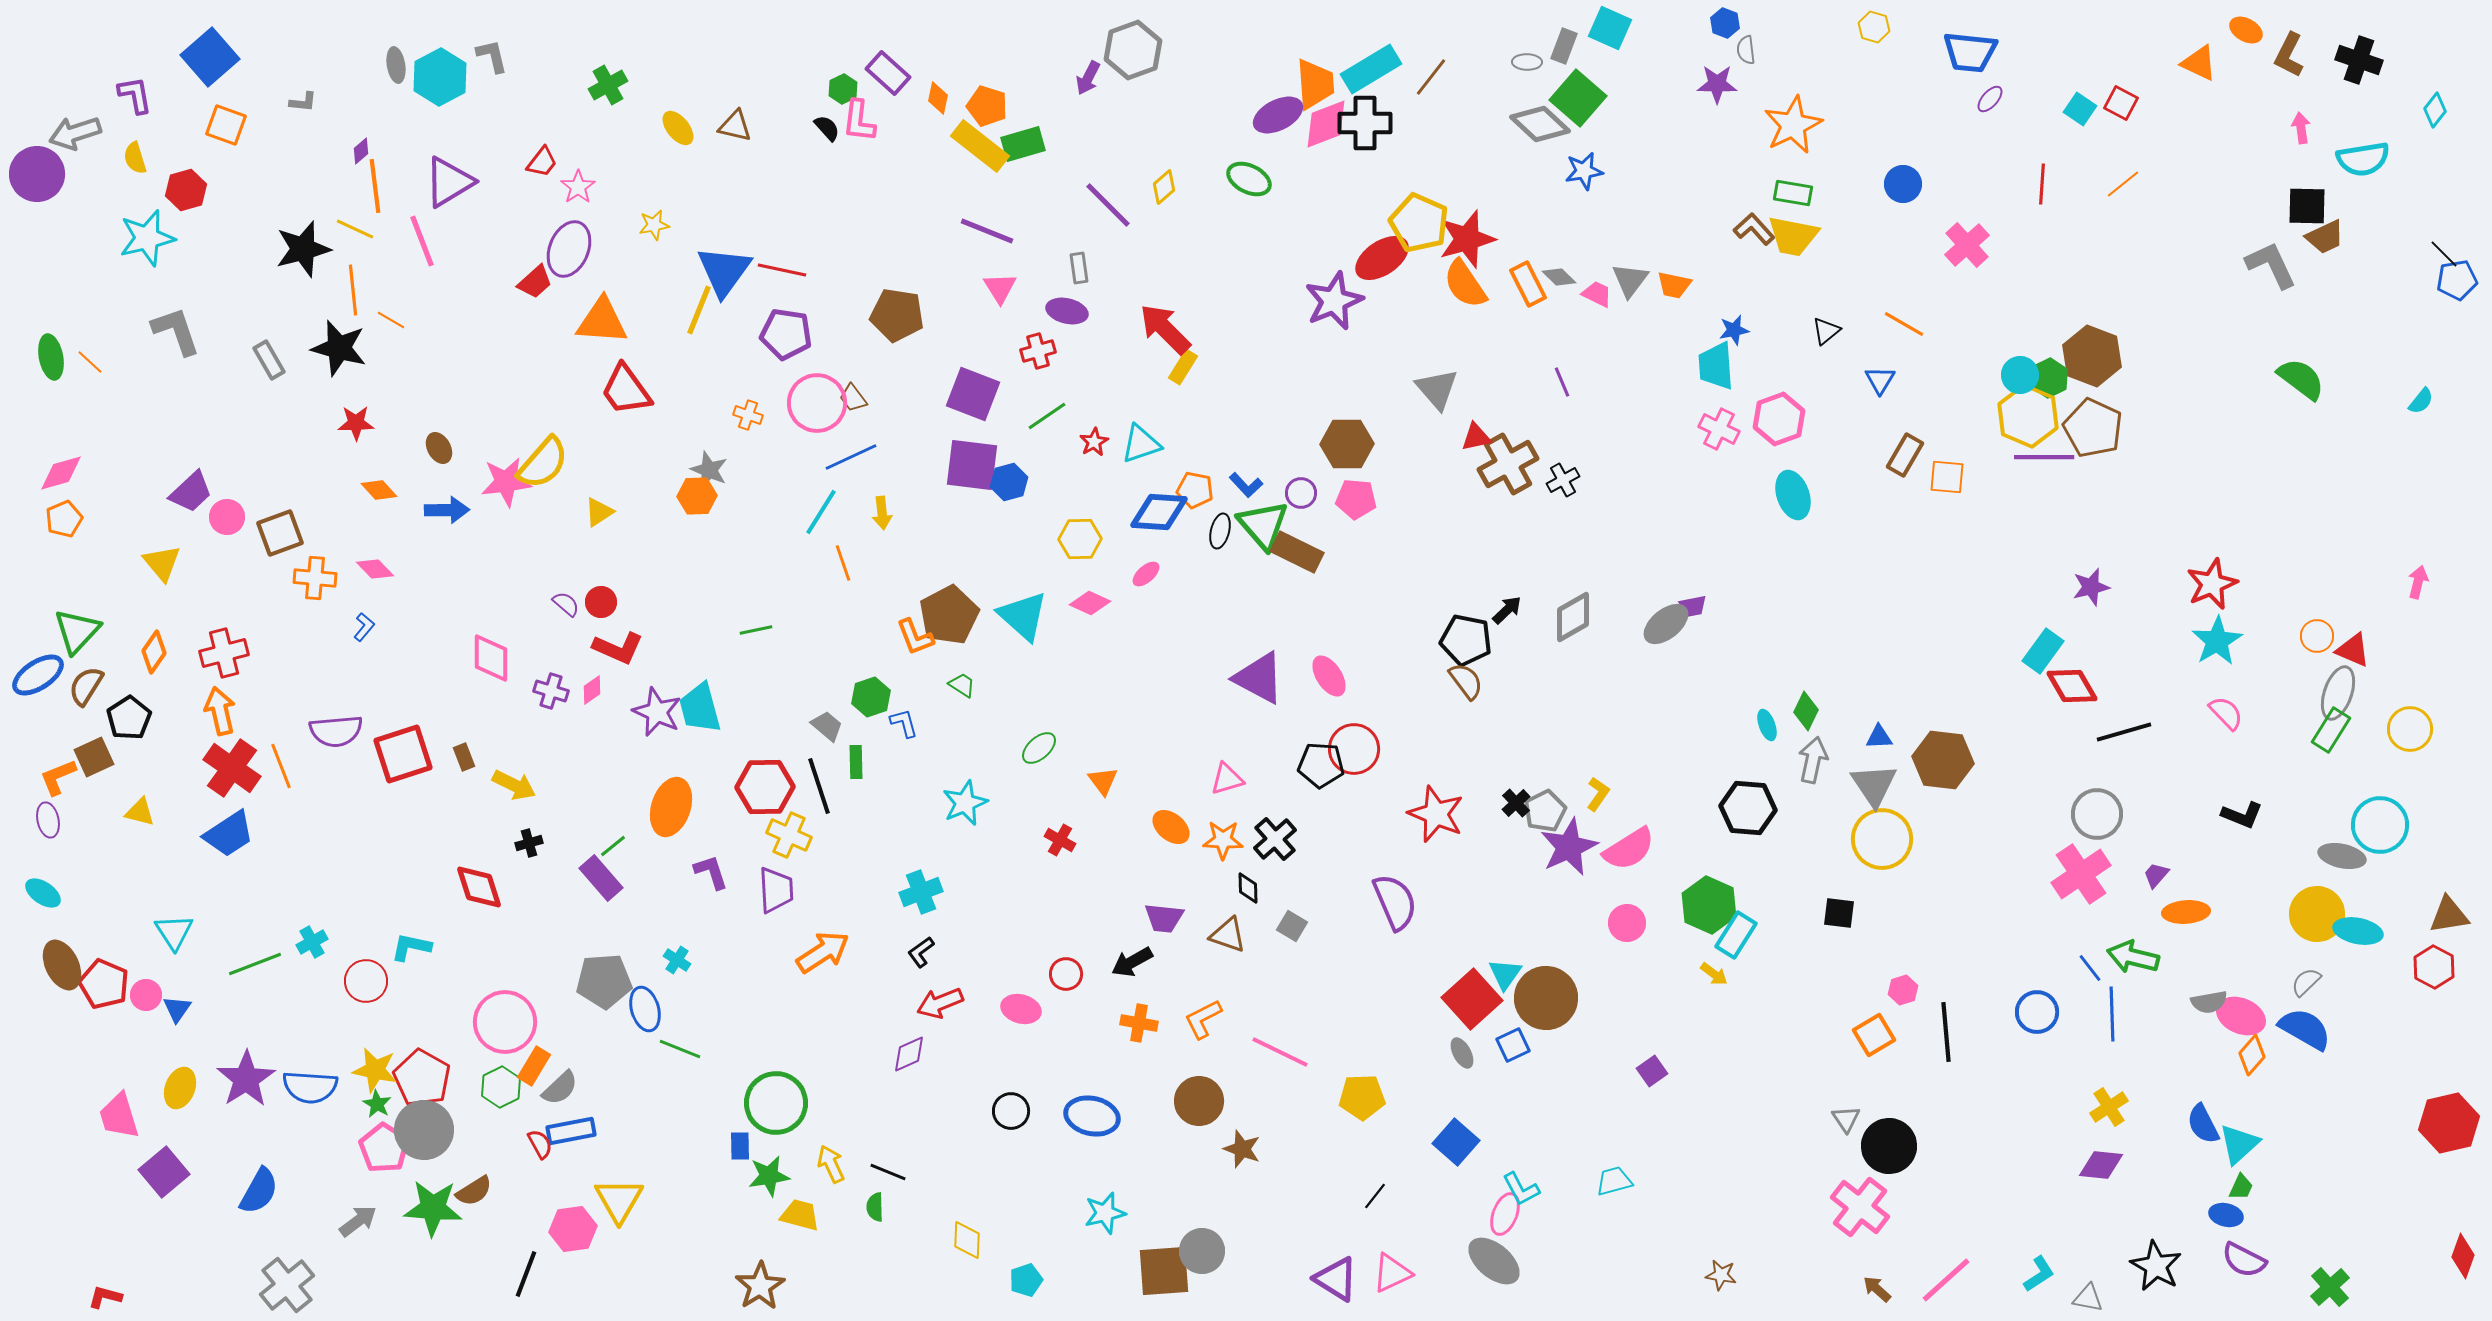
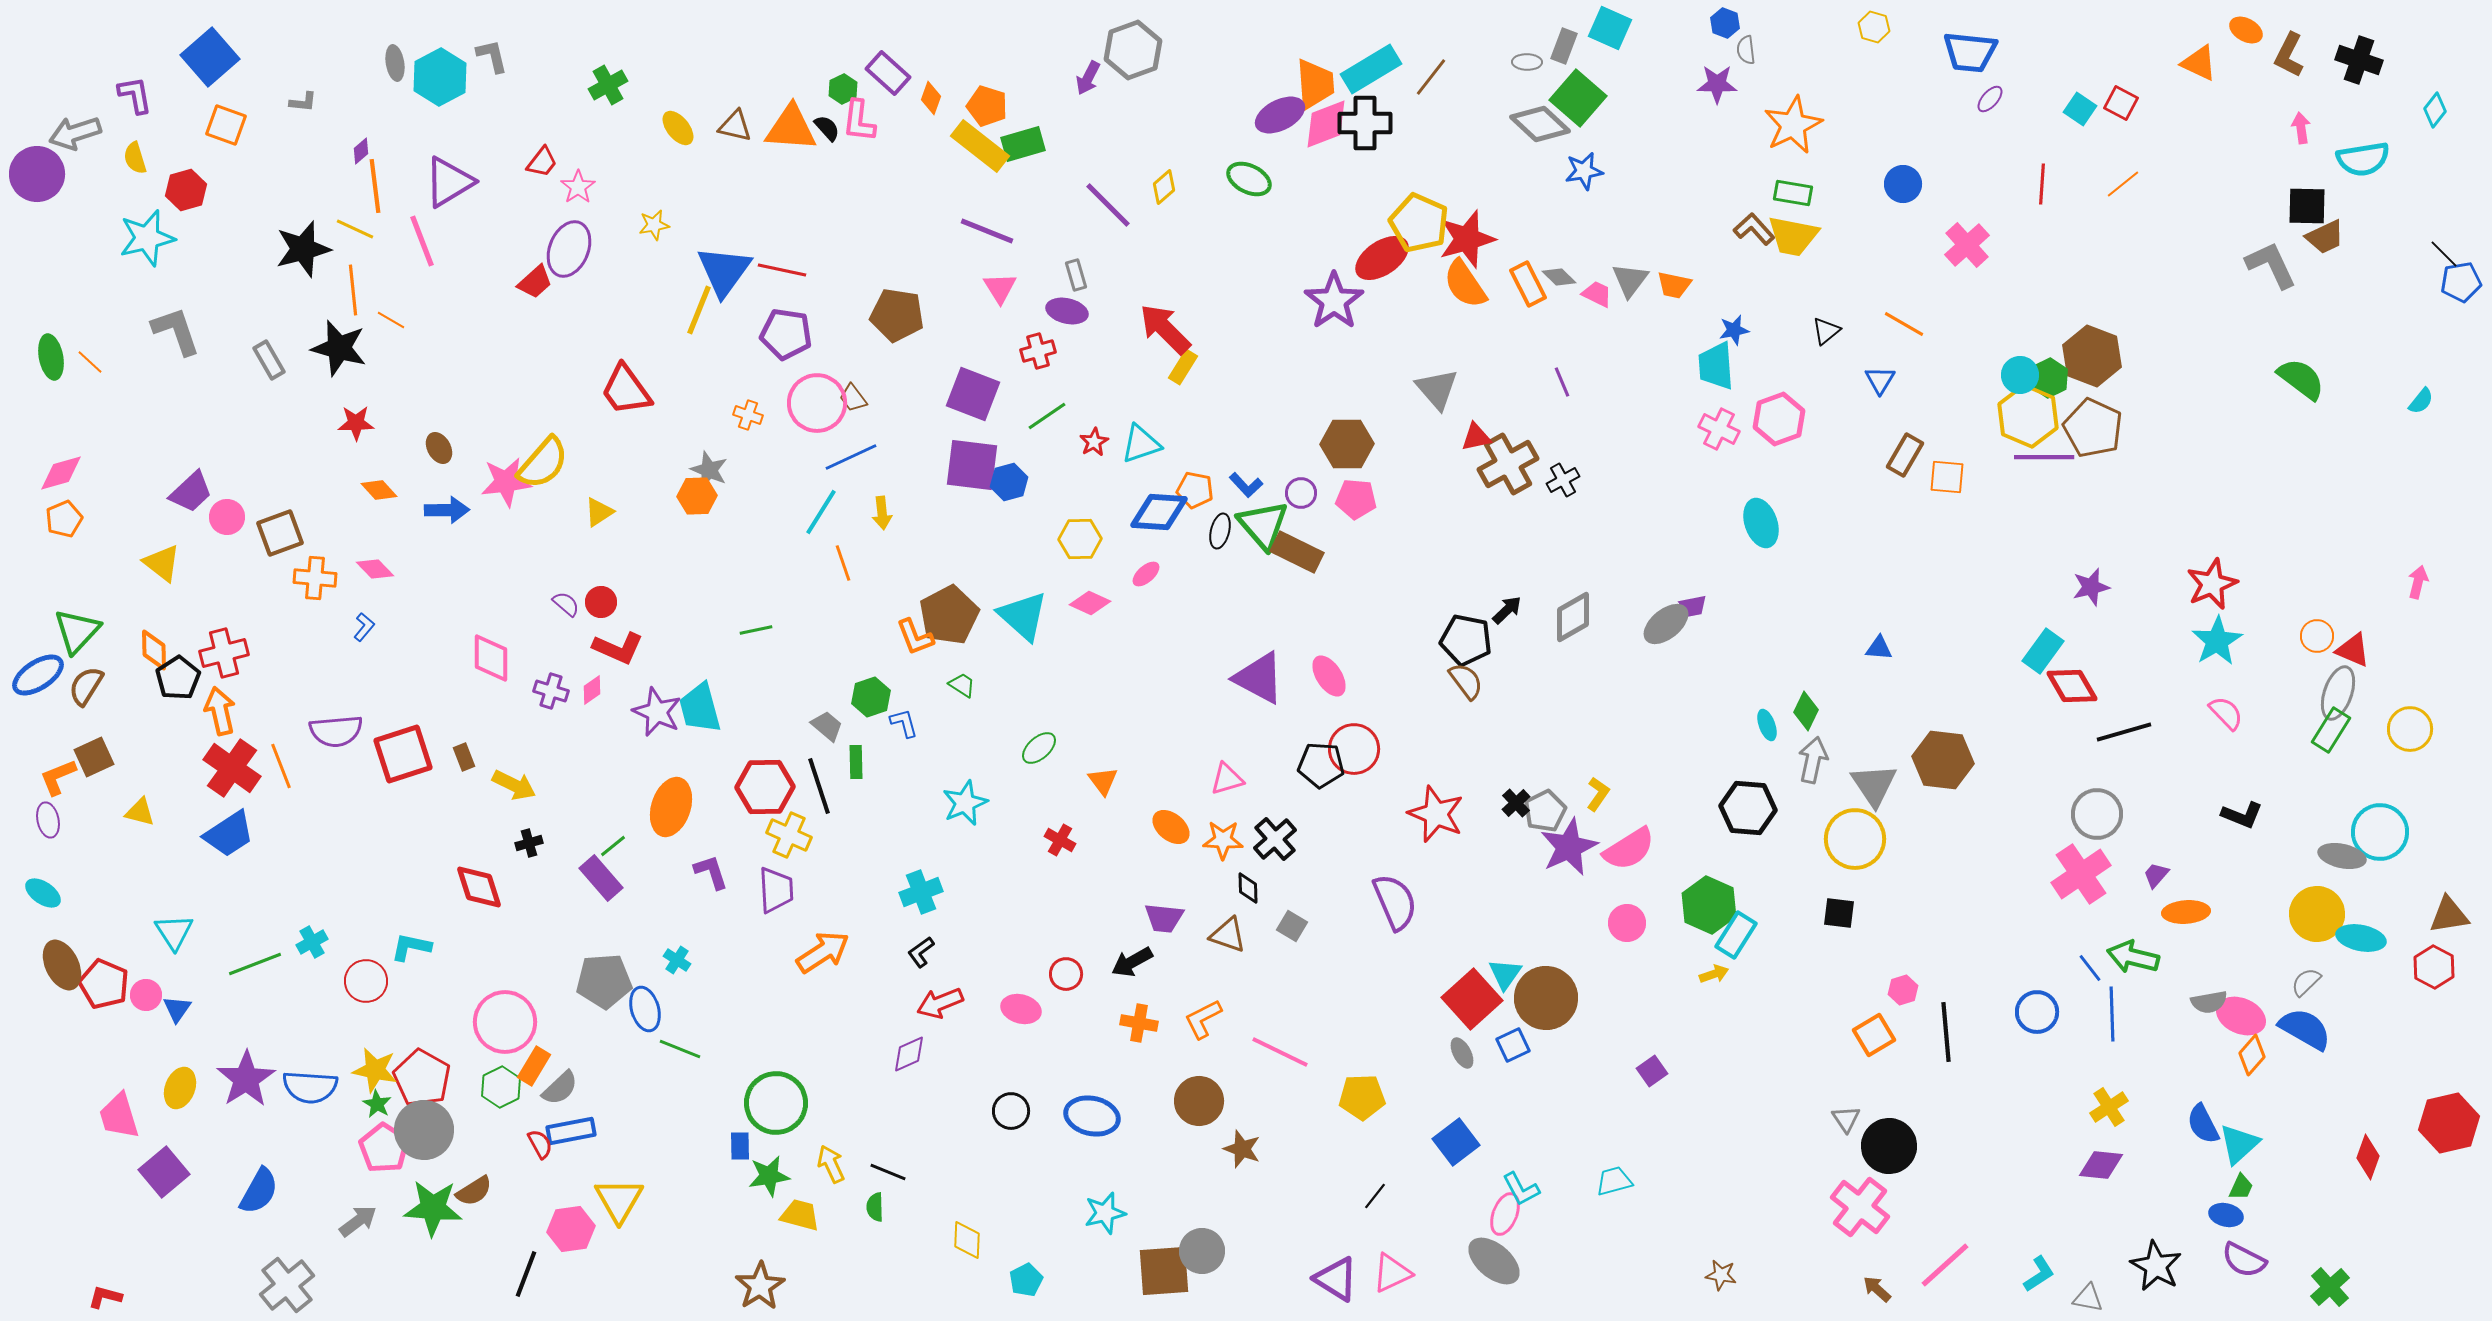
gray ellipse at (396, 65): moved 1 px left, 2 px up
orange diamond at (938, 98): moved 7 px left; rotated 8 degrees clockwise
purple ellipse at (1278, 115): moved 2 px right
gray rectangle at (1079, 268): moved 3 px left, 7 px down; rotated 8 degrees counterclockwise
blue pentagon at (2457, 280): moved 4 px right, 2 px down
purple star at (1334, 301): rotated 12 degrees counterclockwise
orange triangle at (602, 321): moved 189 px right, 193 px up
cyan ellipse at (1793, 495): moved 32 px left, 28 px down
yellow triangle at (162, 563): rotated 12 degrees counterclockwise
orange diamond at (154, 652): moved 2 px up; rotated 36 degrees counterclockwise
black pentagon at (129, 718): moved 49 px right, 40 px up
blue triangle at (1879, 737): moved 89 px up; rotated 8 degrees clockwise
cyan circle at (2380, 825): moved 7 px down
yellow circle at (1882, 839): moved 27 px left
cyan ellipse at (2358, 931): moved 3 px right, 7 px down
yellow arrow at (1714, 974): rotated 56 degrees counterclockwise
blue square at (1456, 1142): rotated 12 degrees clockwise
pink hexagon at (573, 1229): moved 2 px left
red diamond at (2463, 1256): moved 95 px left, 99 px up
cyan pentagon at (1026, 1280): rotated 8 degrees counterclockwise
pink line at (1946, 1280): moved 1 px left, 15 px up
